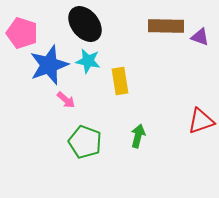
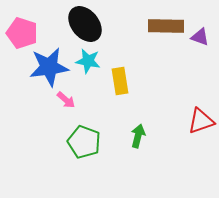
blue star: moved 2 px down; rotated 12 degrees clockwise
green pentagon: moved 1 px left
